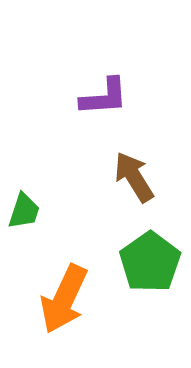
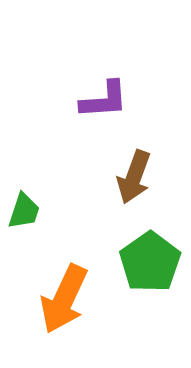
purple L-shape: moved 3 px down
brown arrow: rotated 128 degrees counterclockwise
